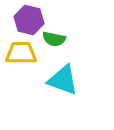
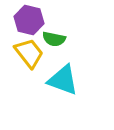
yellow trapezoid: moved 8 px right; rotated 52 degrees clockwise
